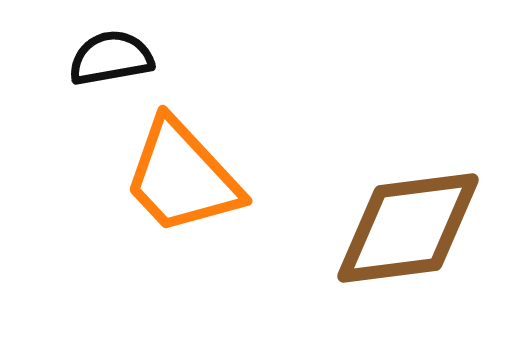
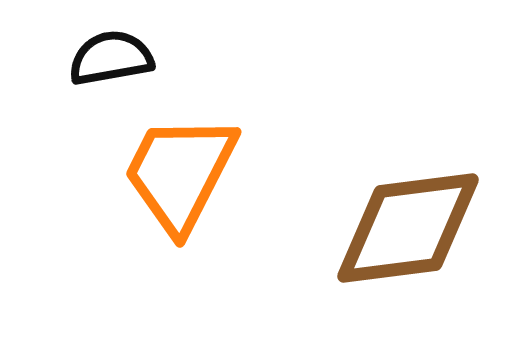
orange trapezoid: moved 2 px left, 4 px up; rotated 70 degrees clockwise
